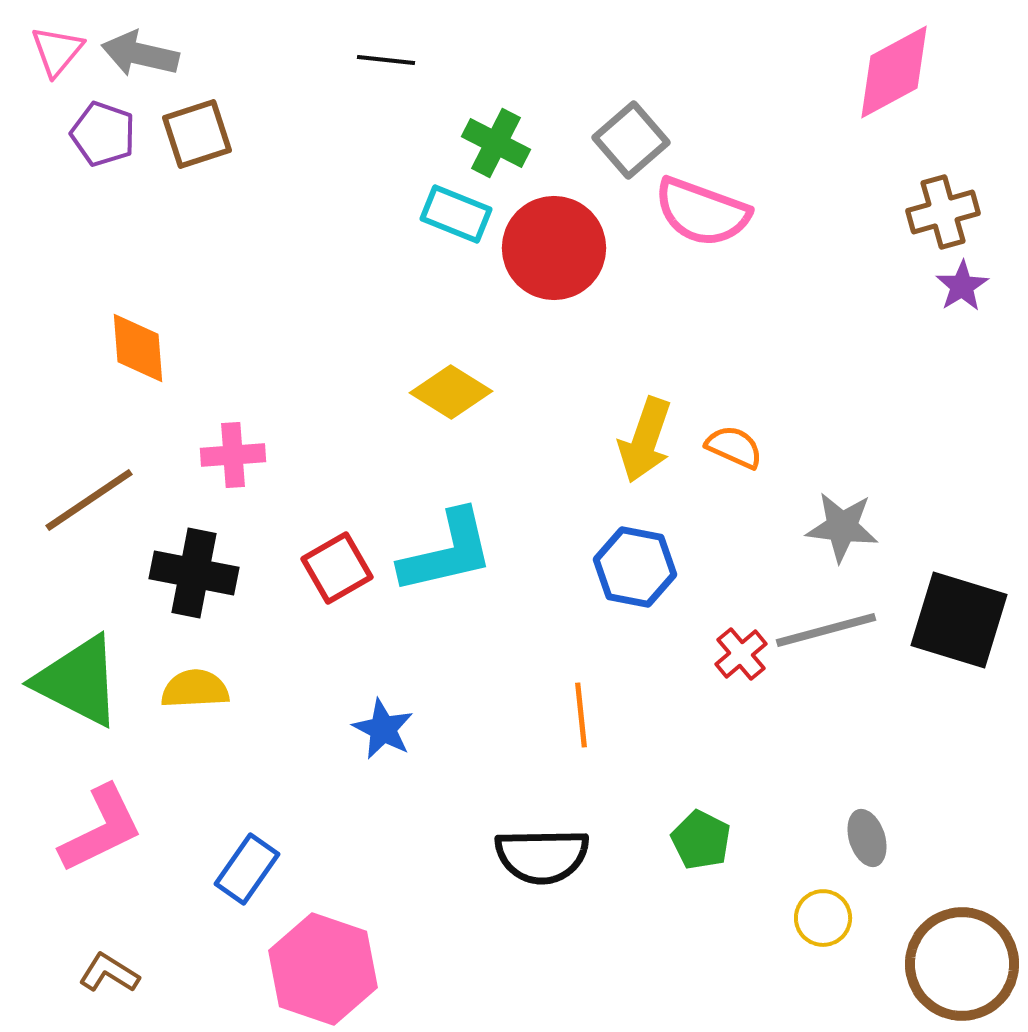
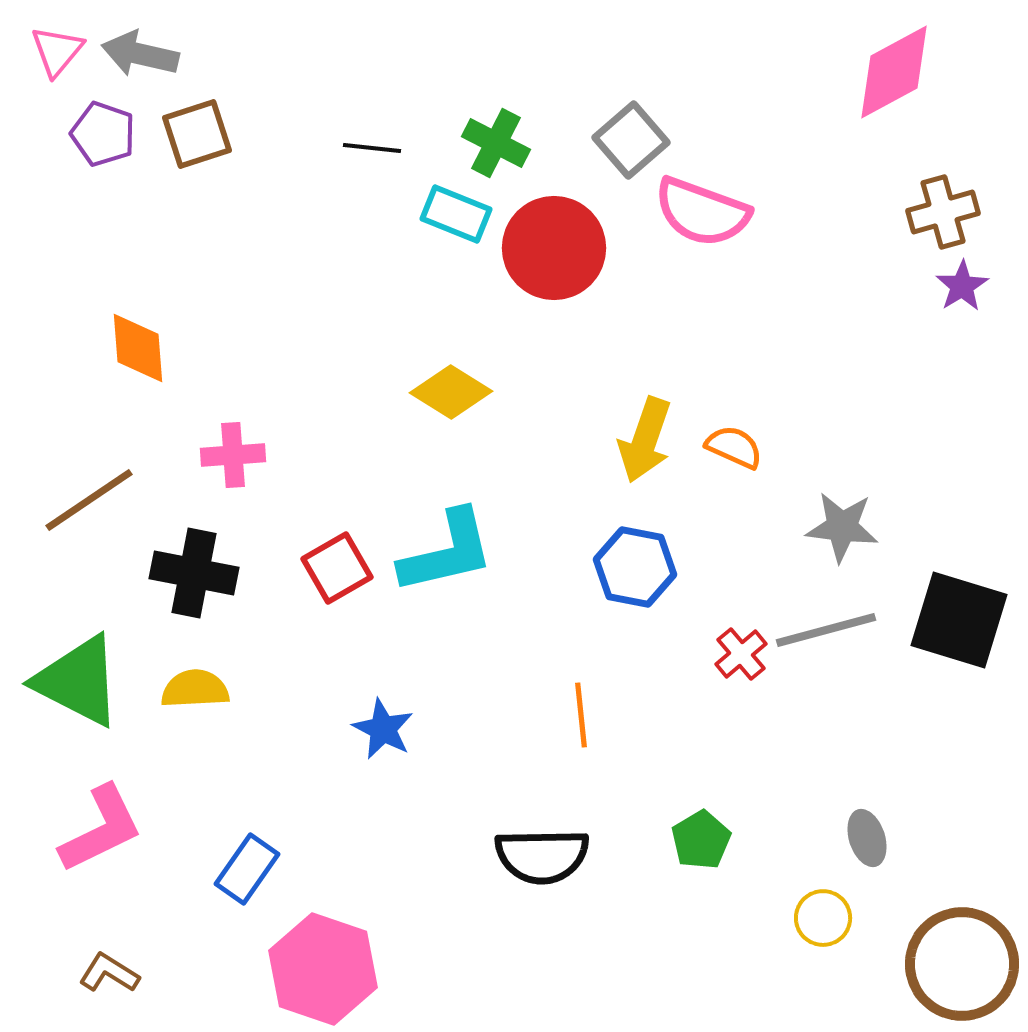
black line: moved 14 px left, 88 px down
green pentagon: rotated 14 degrees clockwise
